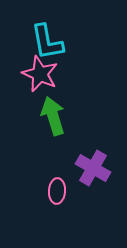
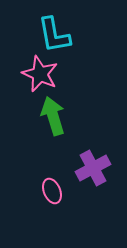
cyan L-shape: moved 7 px right, 7 px up
purple cross: rotated 32 degrees clockwise
pink ellipse: moved 5 px left; rotated 25 degrees counterclockwise
